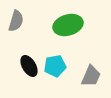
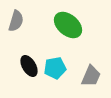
green ellipse: rotated 56 degrees clockwise
cyan pentagon: moved 2 px down
